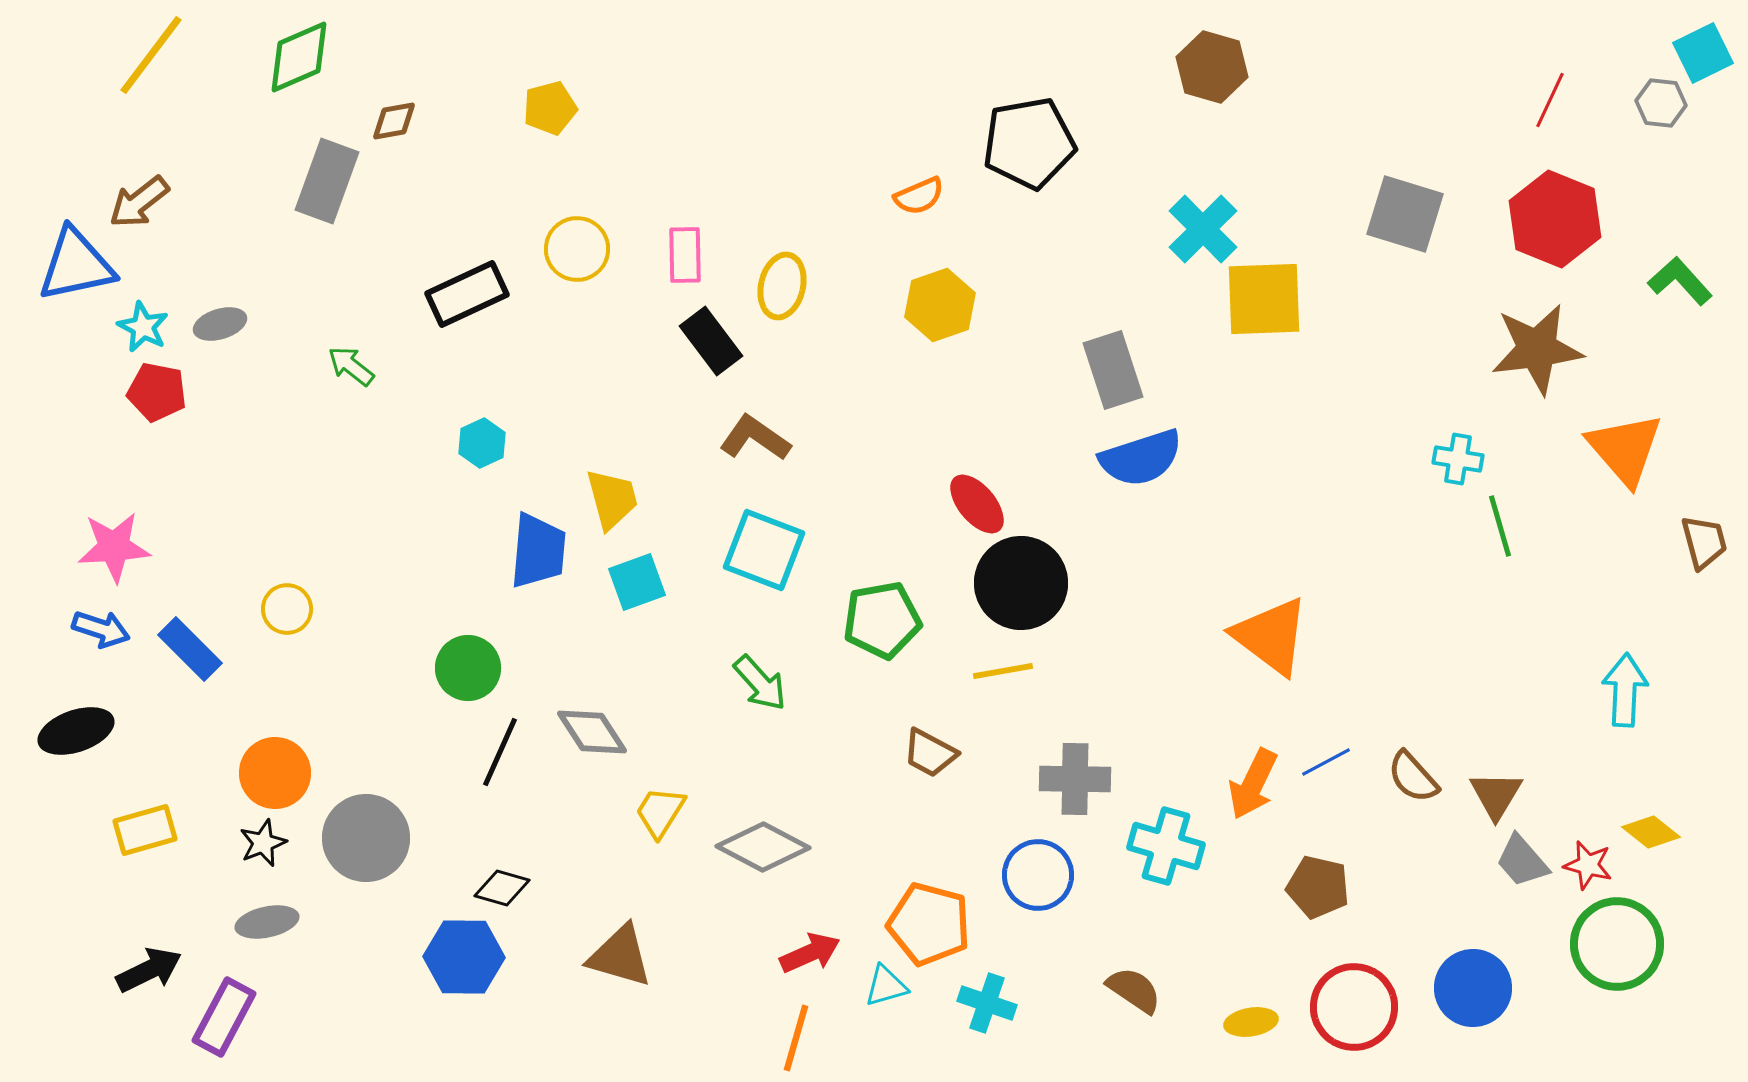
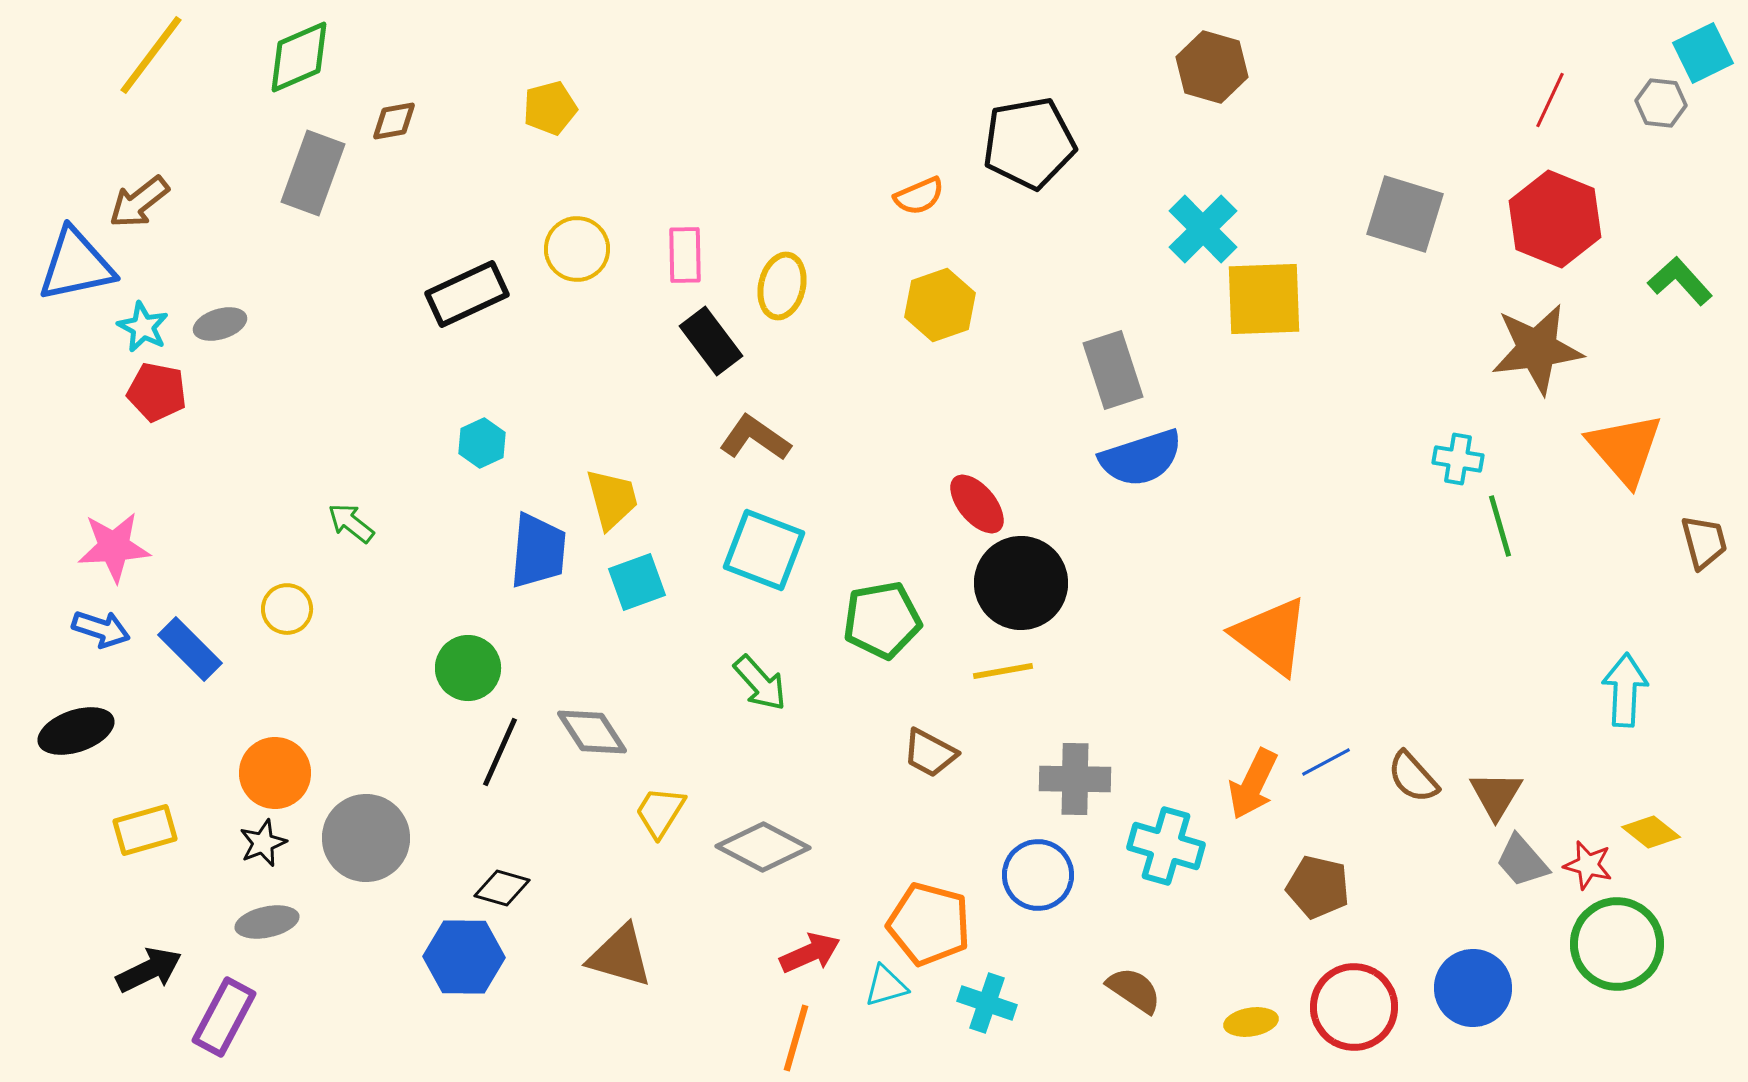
gray rectangle at (327, 181): moved 14 px left, 8 px up
green arrow at (351, 366): moved 157 px down
